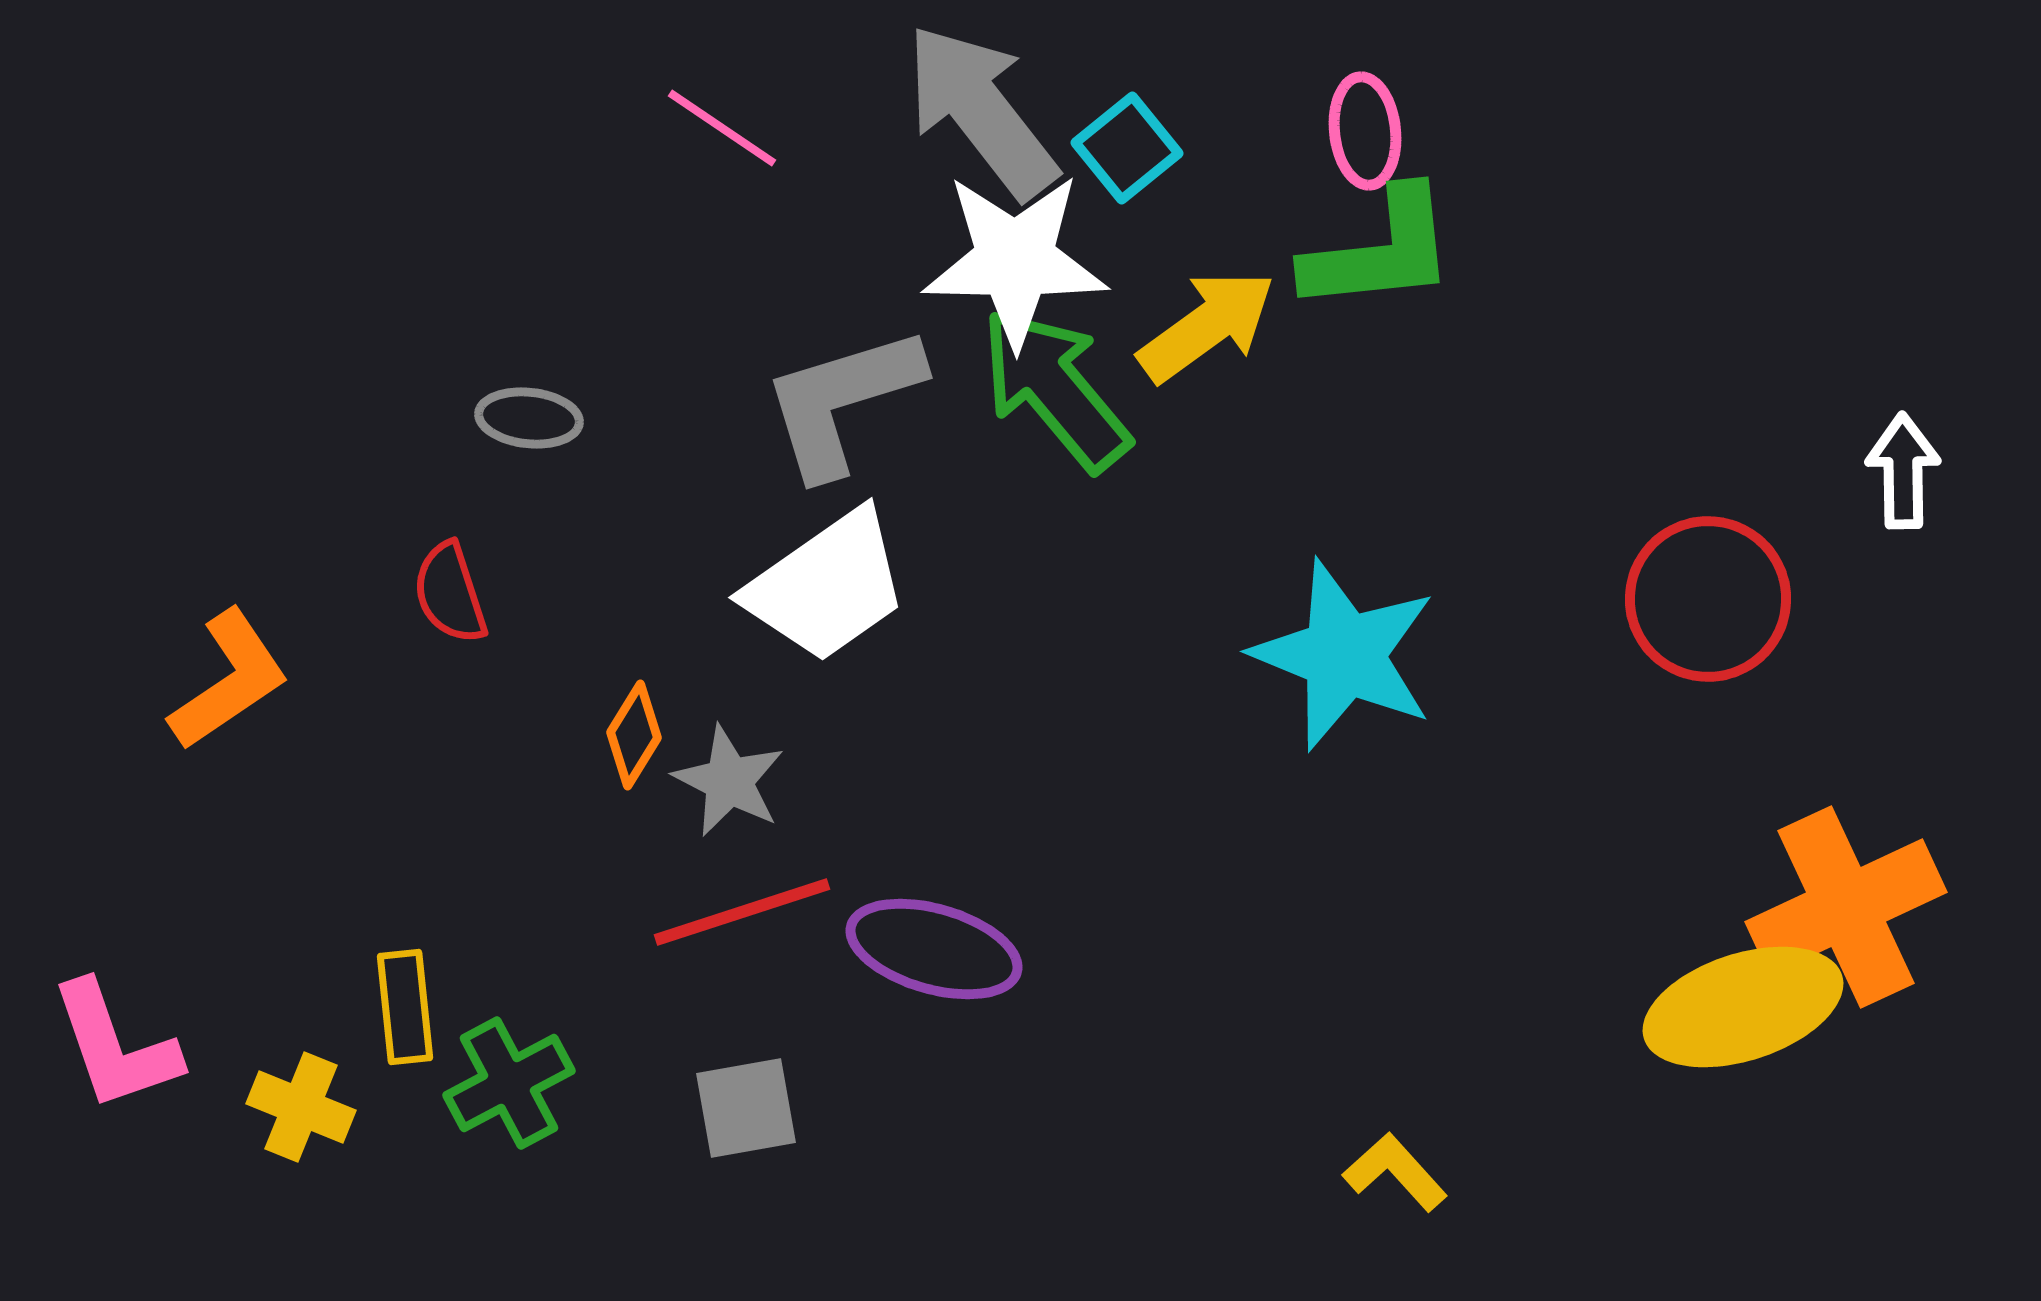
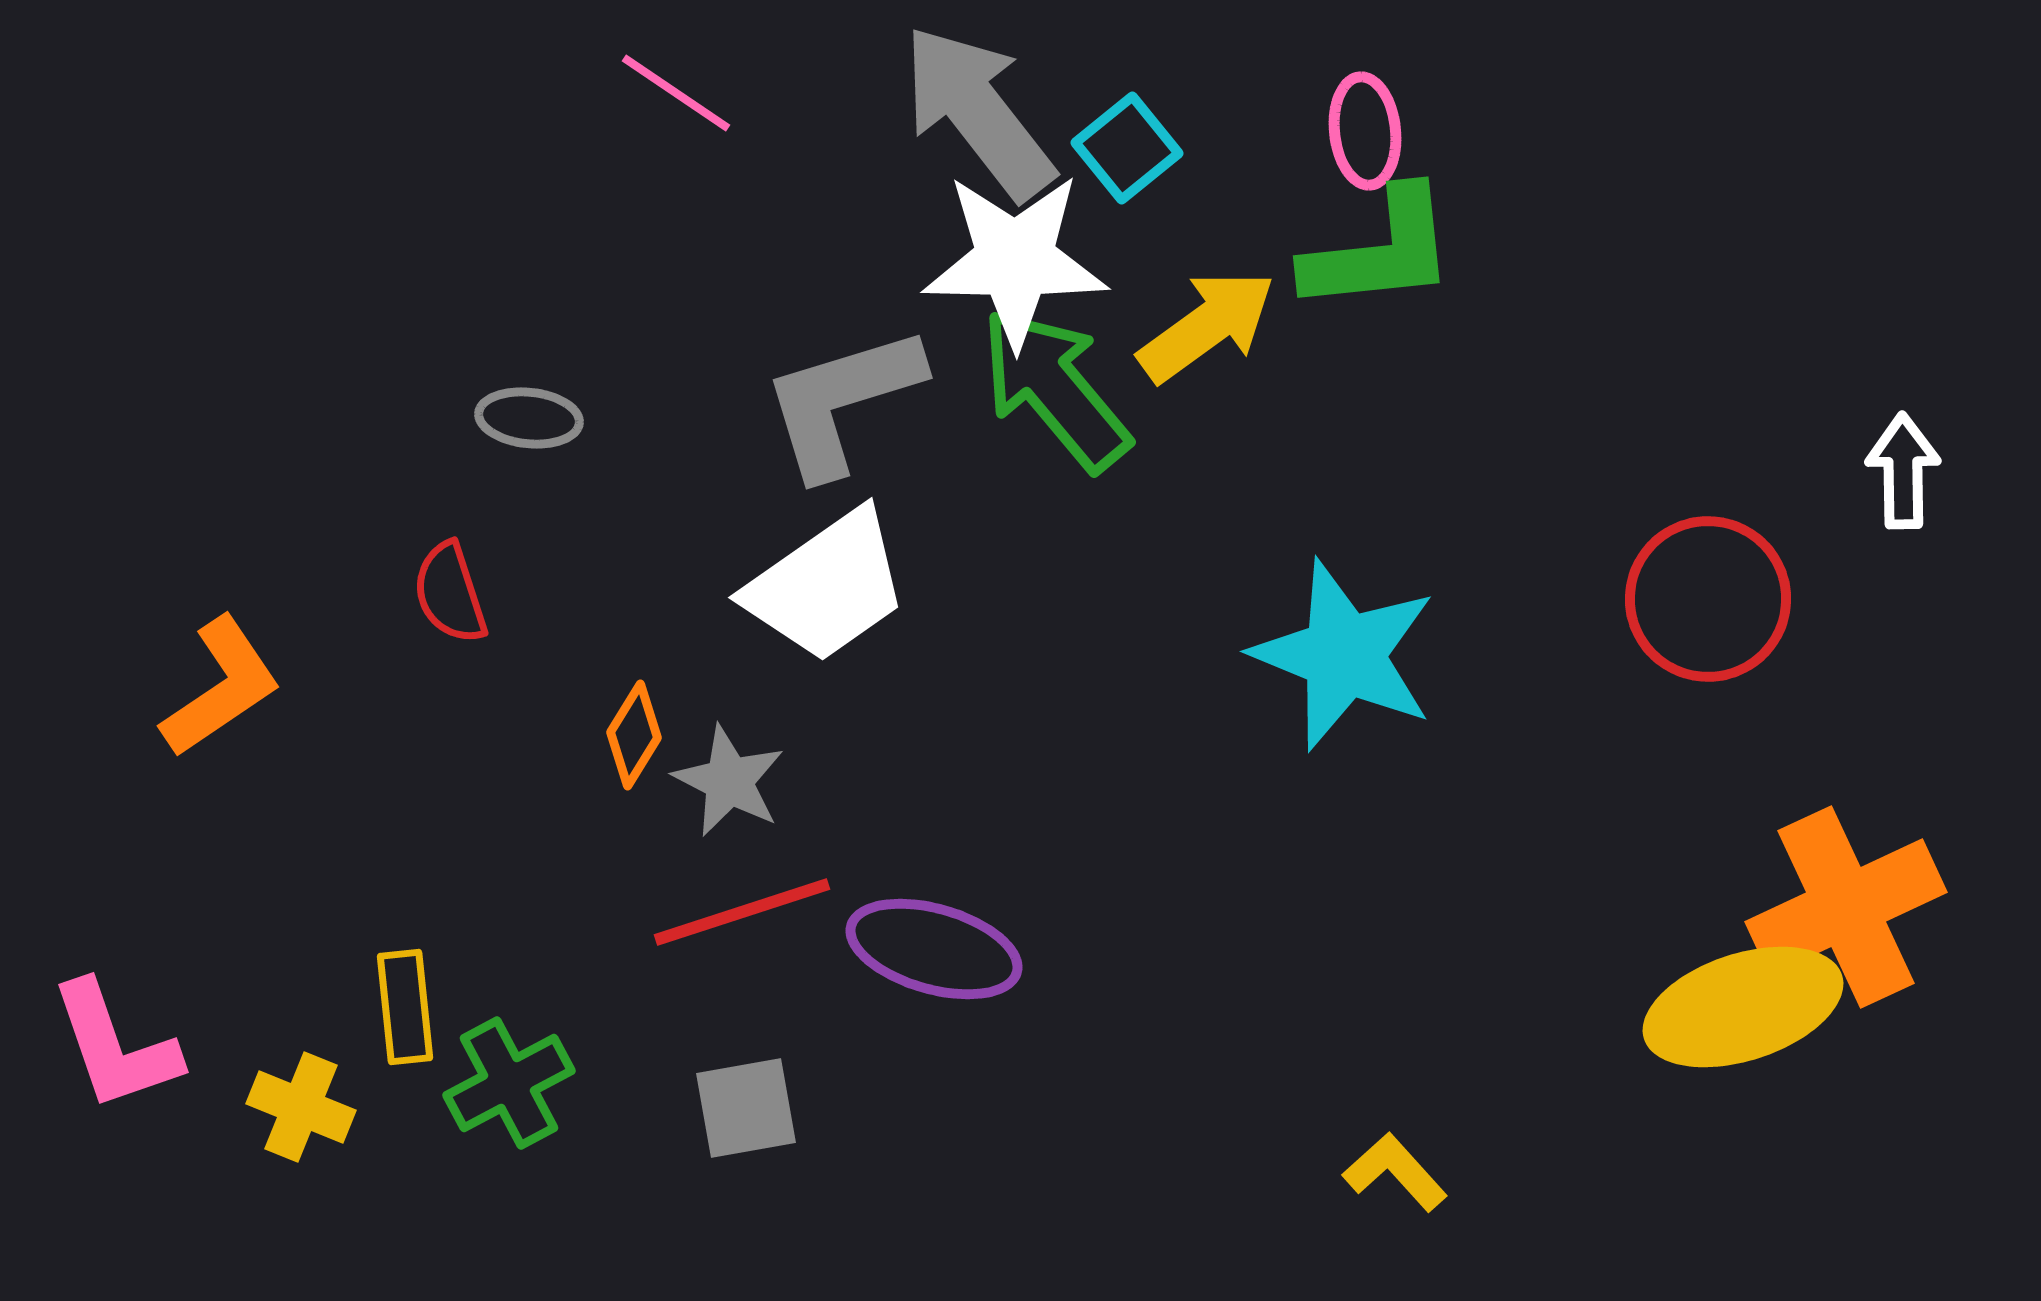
gray arrow: moved 3 px left, 1 px down
pink line: moved 46 px left, 35 px up
orange L-shape: moved 8 px left, 7 px down
